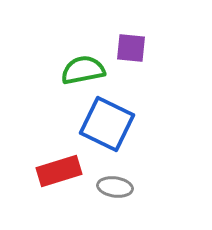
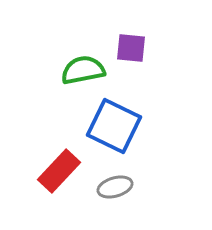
blue square: moved 7 px right, 2 px down
red rectangle: rotated 30 degrees counterclockwise
gray ellipse: rotated 24 degrees counterclockwise
